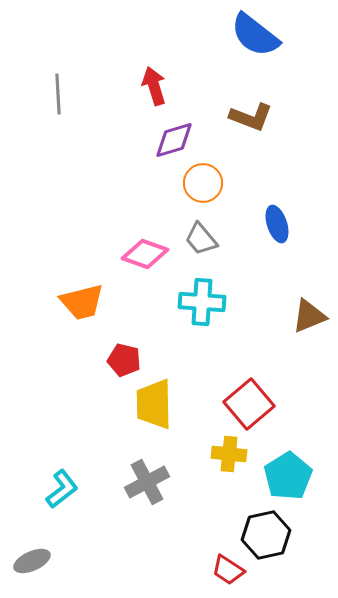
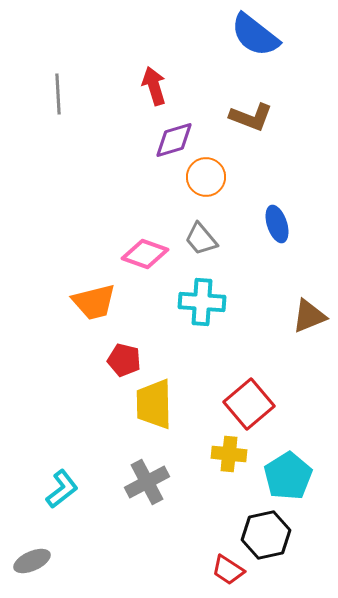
orange circle: moved 3 px right, 6 px up
orange trapezoid: moved 12 px right
